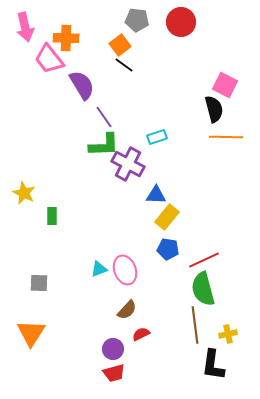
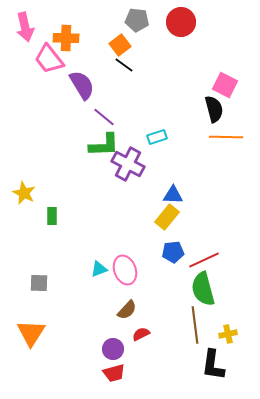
purple line: rotated 15 degrees counterclockwise
blue triangle: moved 17 px right
blue pentagon: moved 5 px right, 3 px down; rotated 15 degrees counterclockwise
